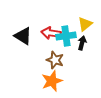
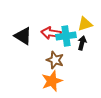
yellow triangle: rotated 21 degrees clockwise
